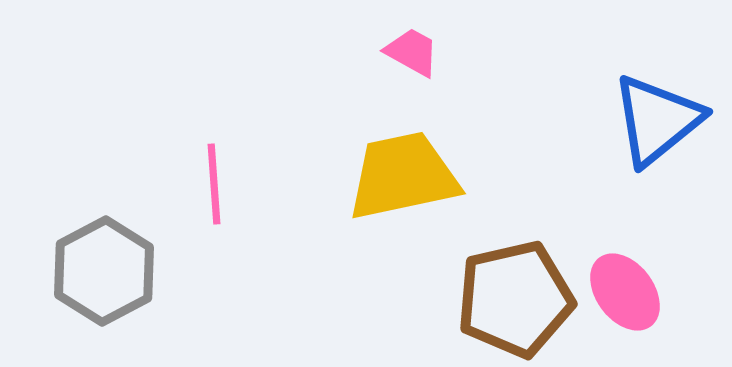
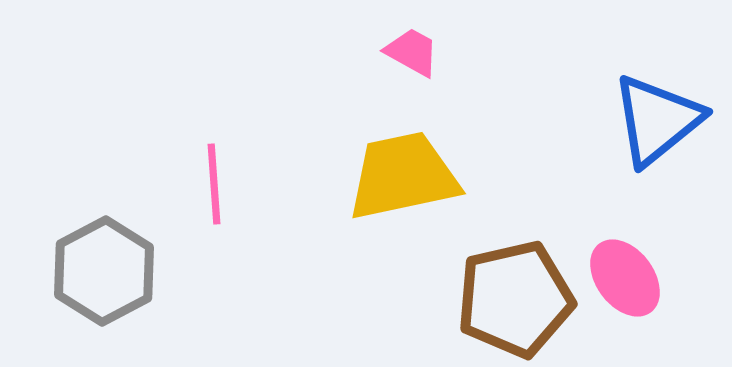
pink ellipse: moved 14 px up
